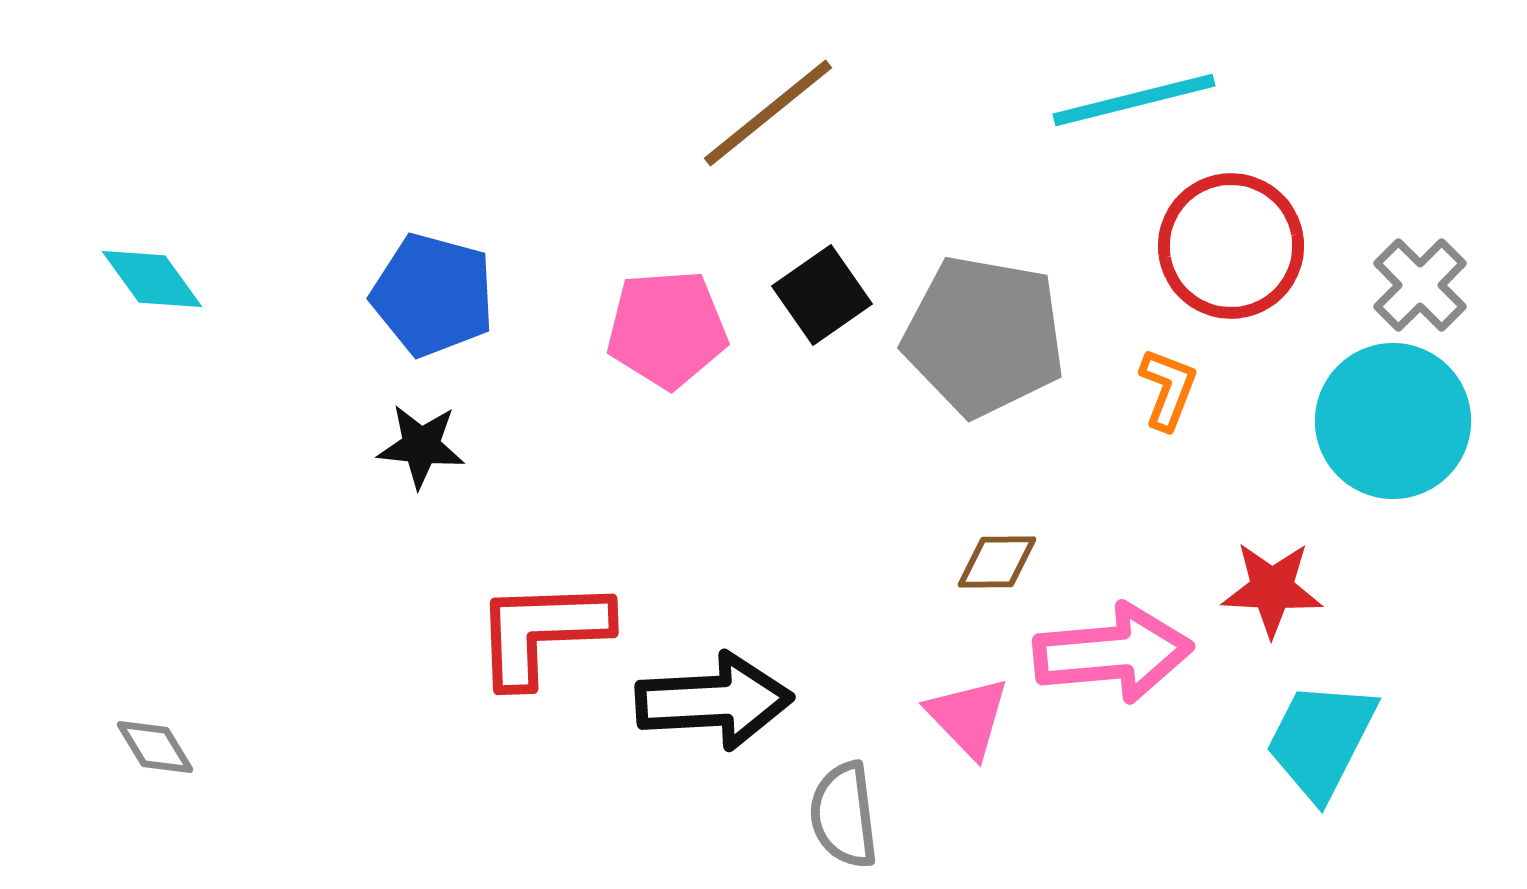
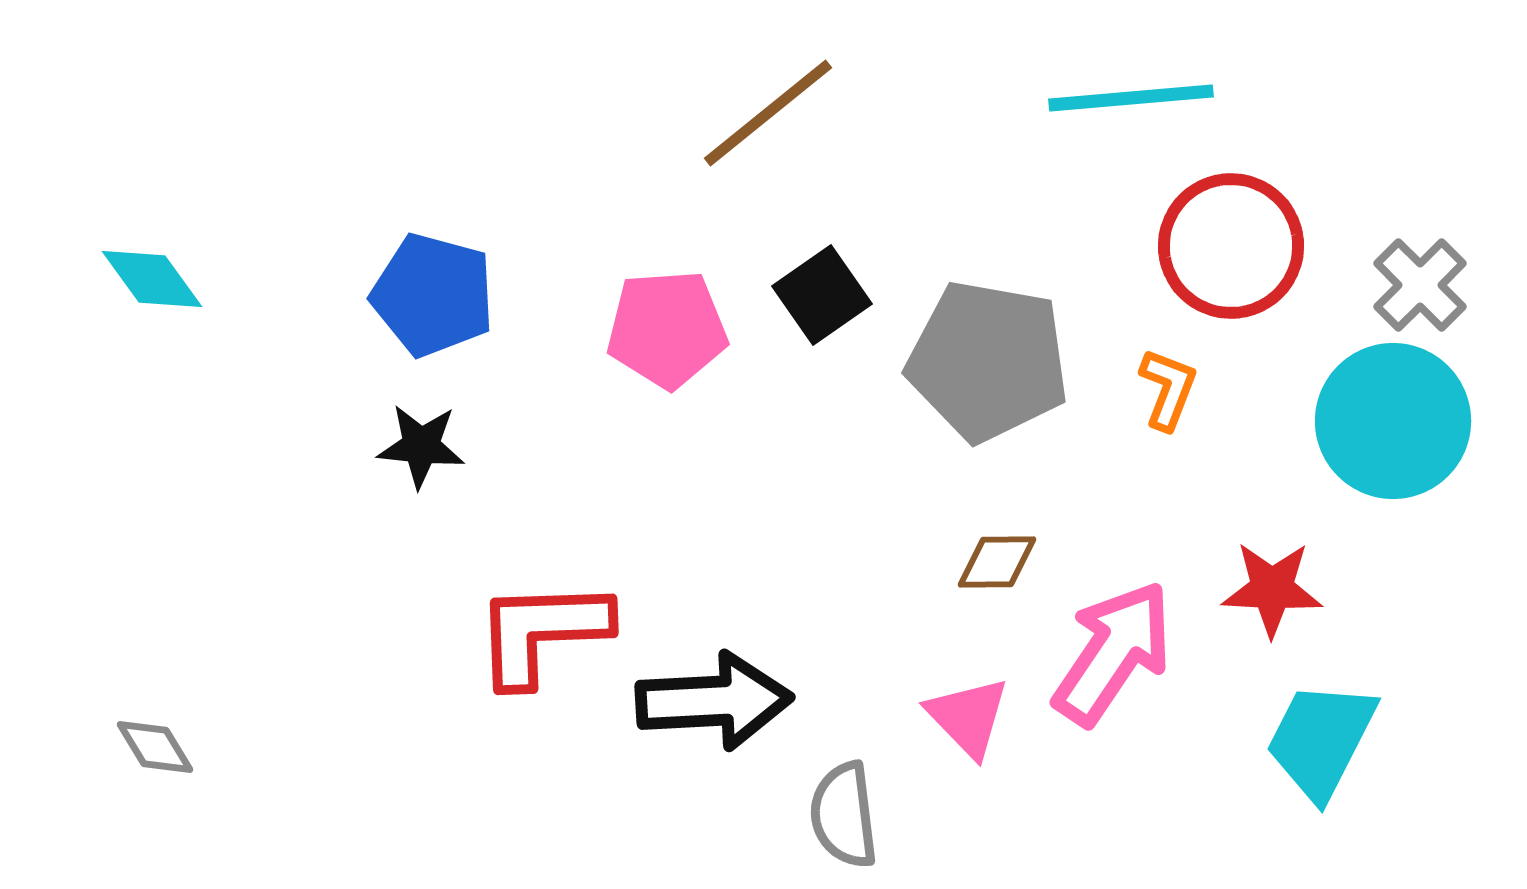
cyan line: moved 3 px left, 2 px up; rotated 9 degrees clockwise
gray pentagon: moved 4 px right, 25 px down
pink arrow: rotated 51 degrees counterclockwise
